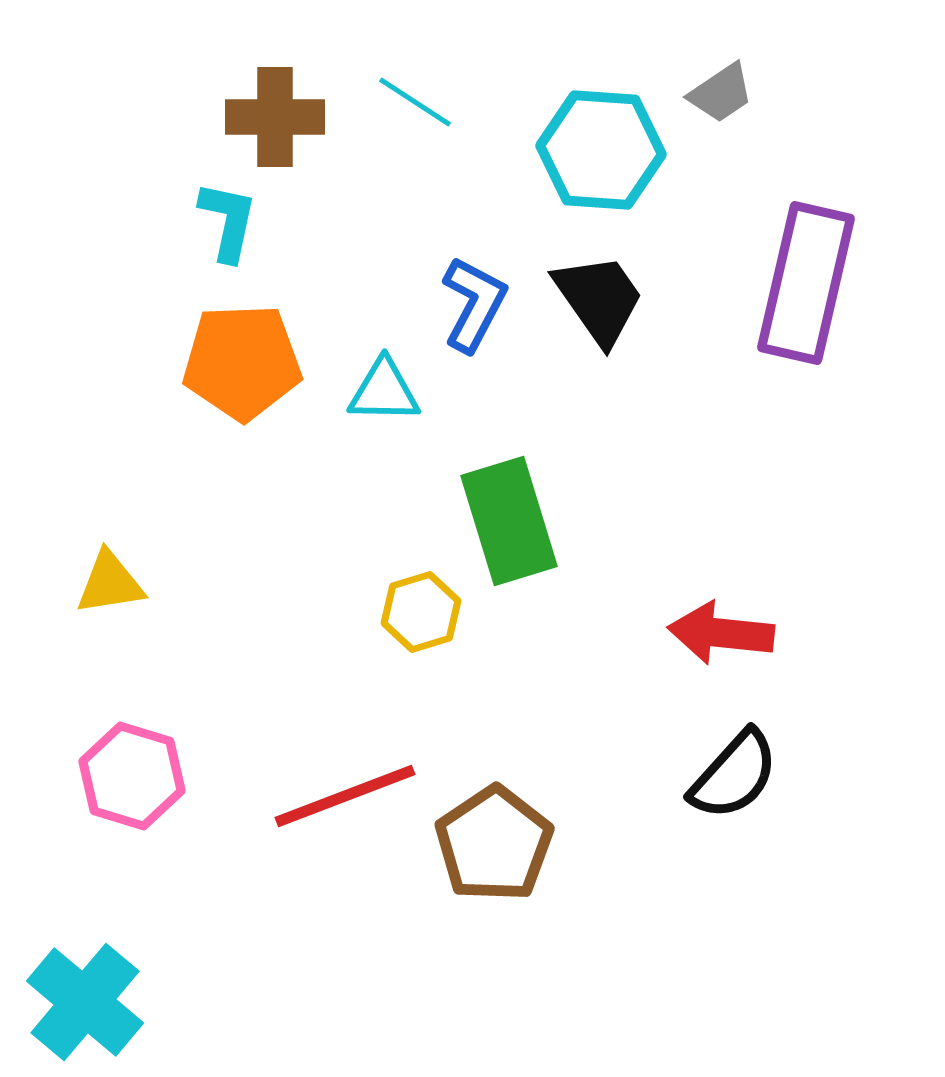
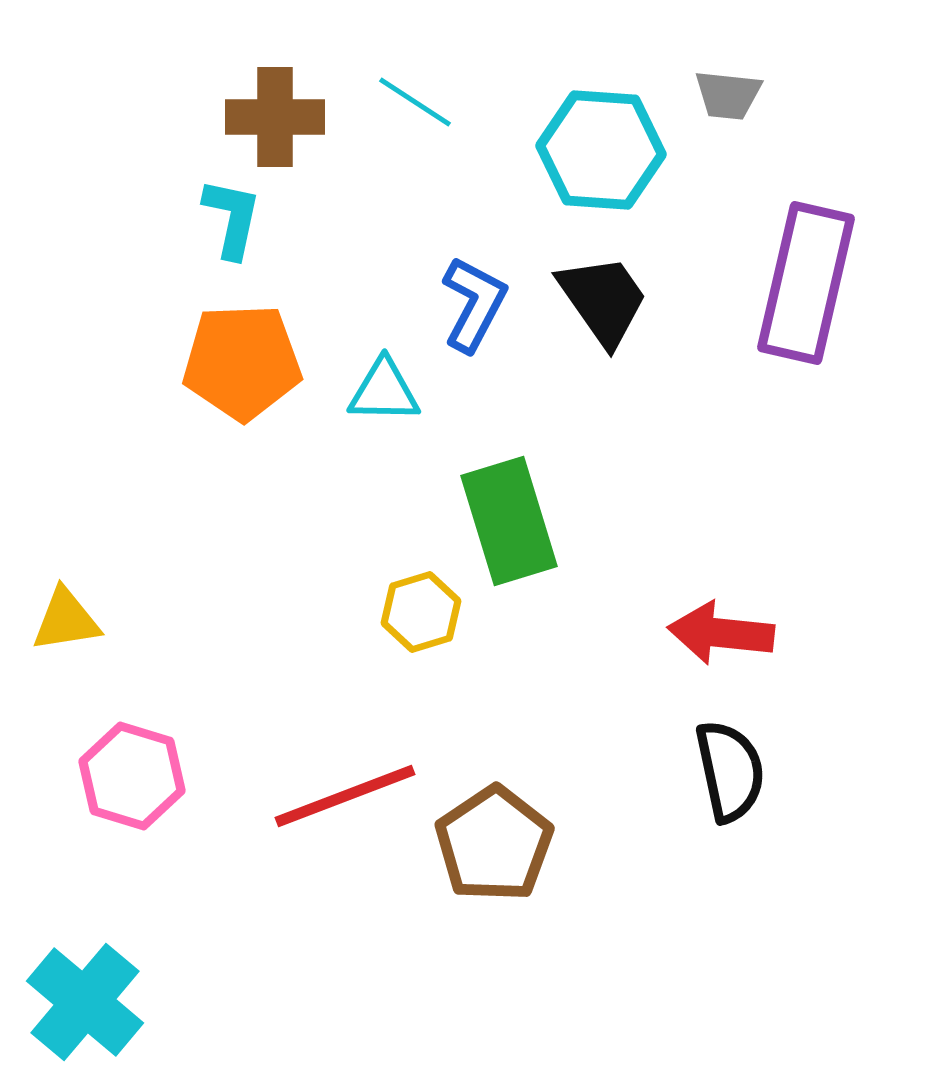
gray trapezoid: moved 7 px right, 2 px down; rotated 40 degrees clockwise
cyan L-shape: moved 4 px right, 3 px up
black trapezoid: moved 4 px right, 1 px down
yellow triangle: moved 44 px left, 37 px down
black semicircle: moved 4 px left, 4 px up; rotated 54 degrees counterclockwise
